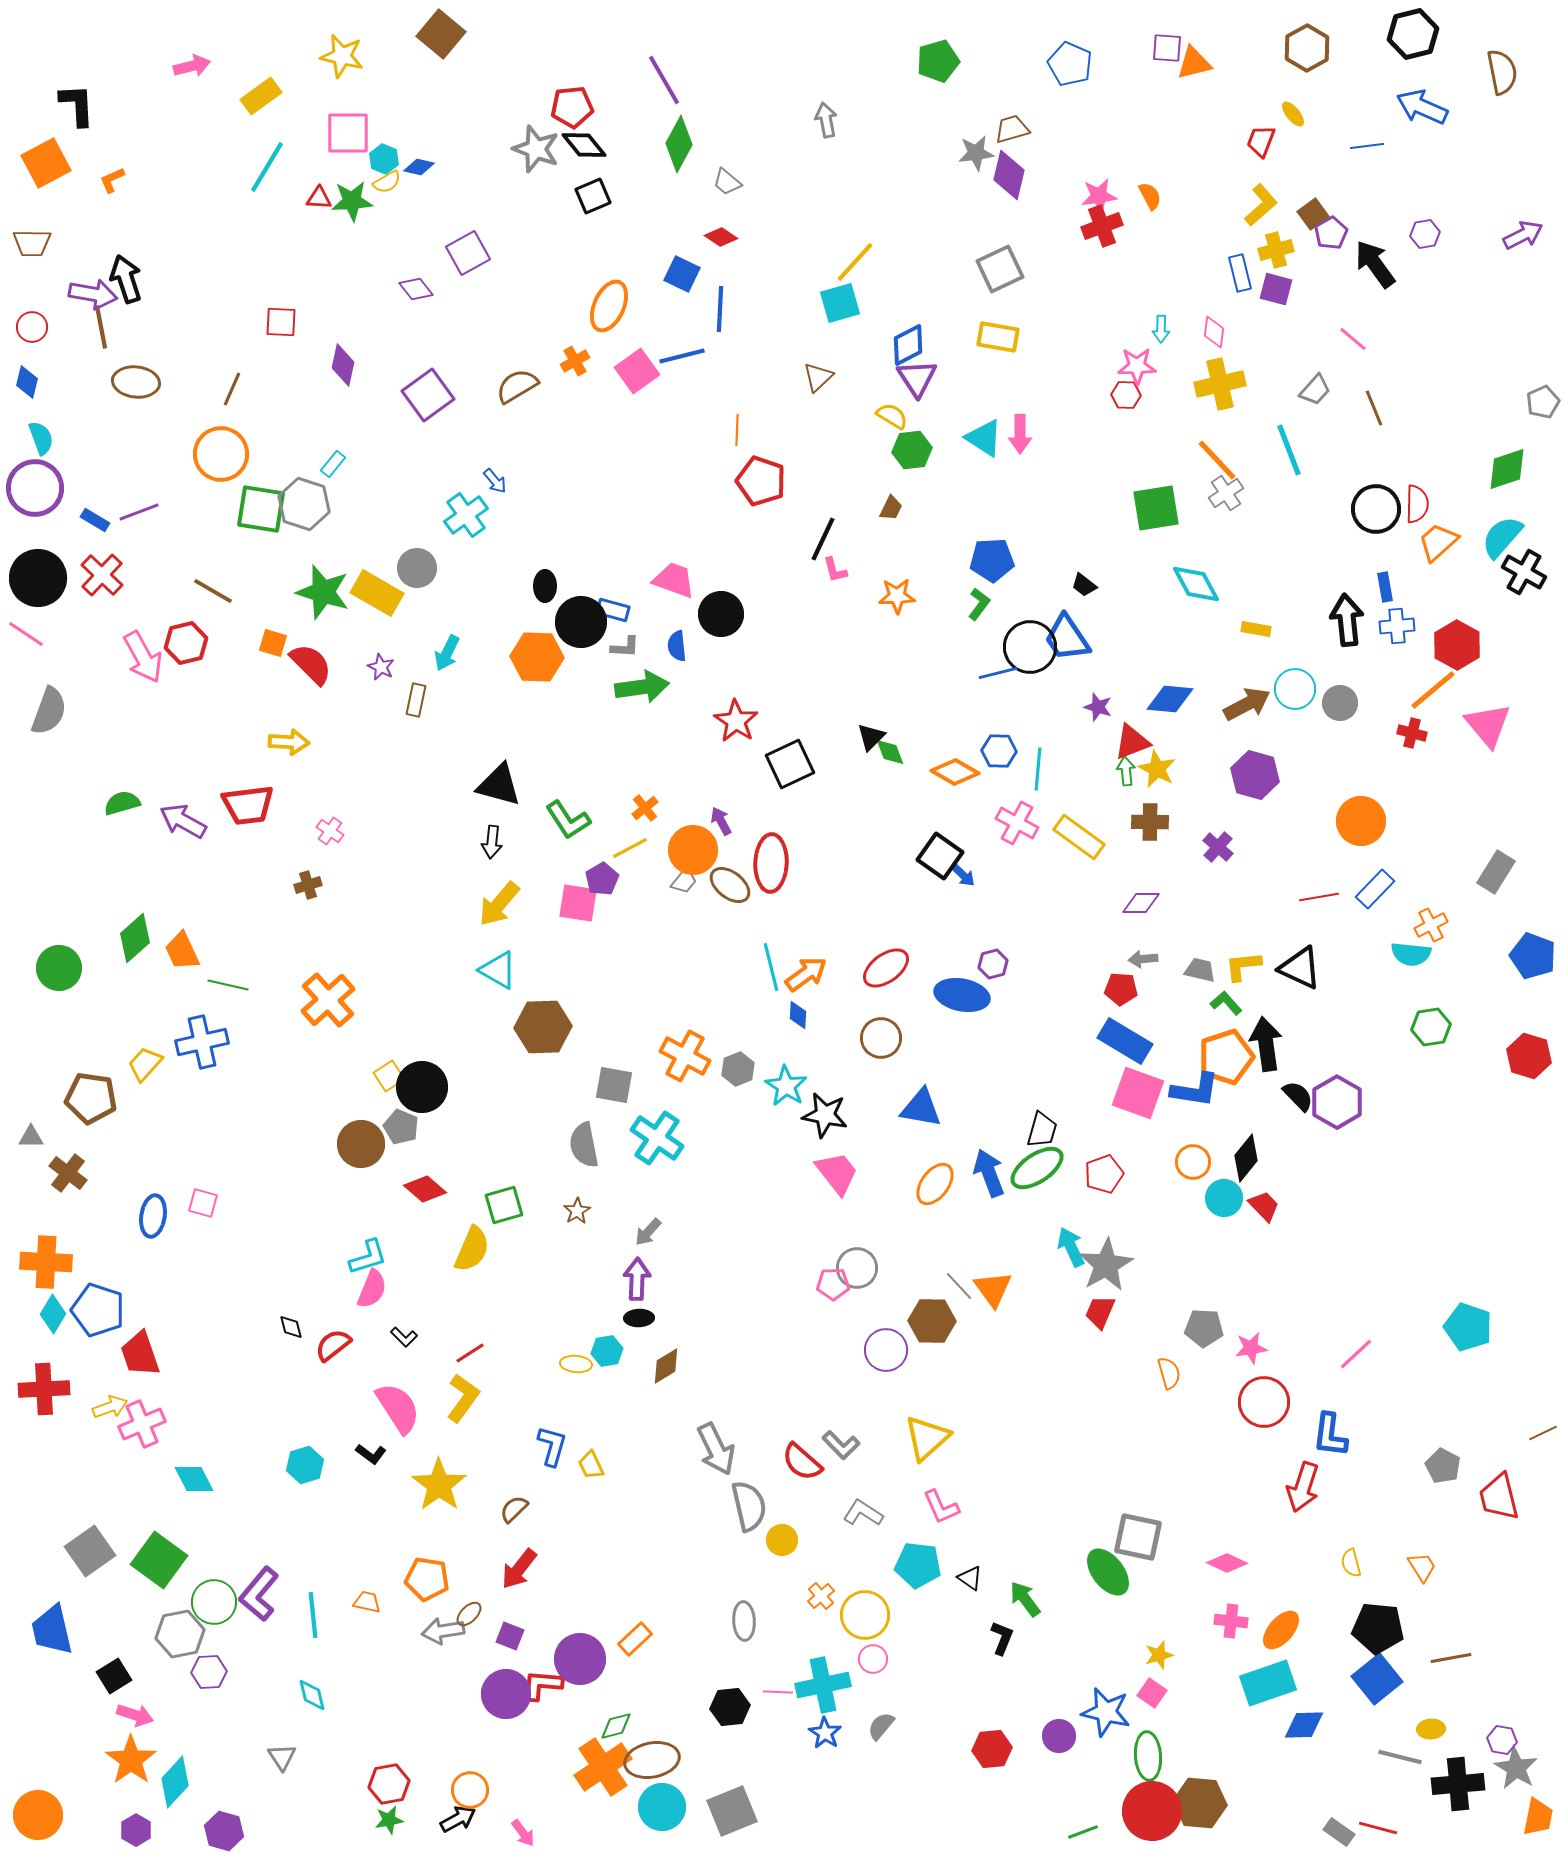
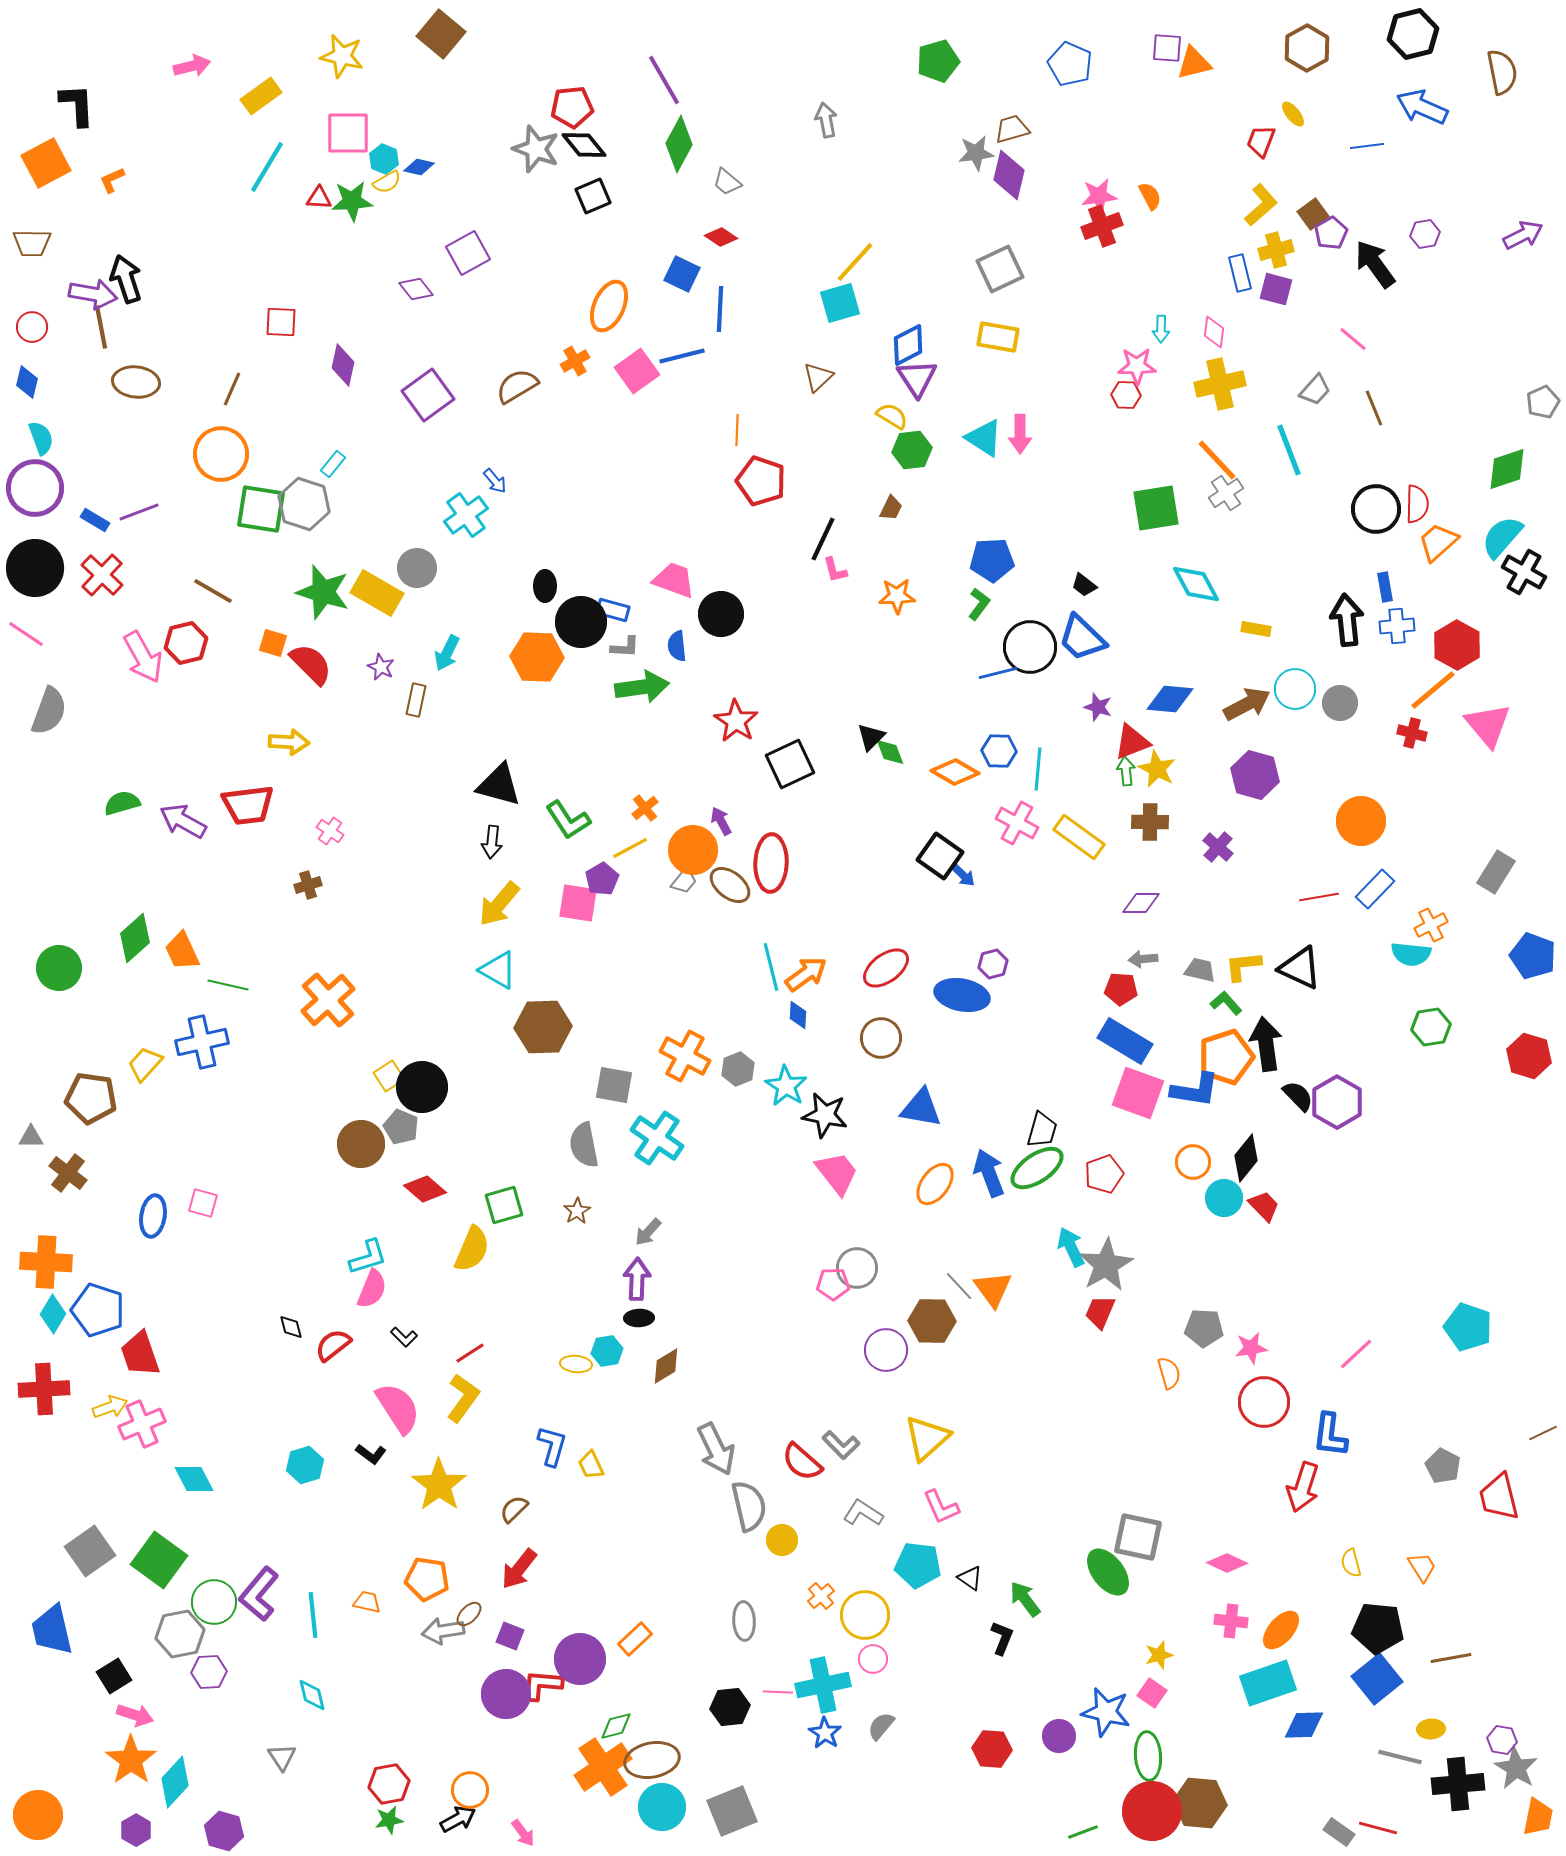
black circle at (38, 578): moved 3 px left, 10 px up
blue trapezoid at (1067, 638): moved 15 px right; rotated 12 degrees counterclockwise
red hexagon at (992, 1749): rotated 9 degrees clockwise
